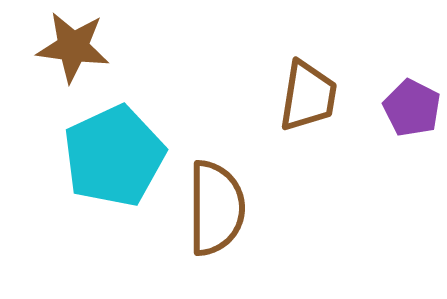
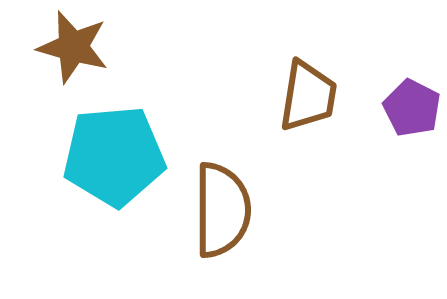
brown star: rotated 8 degrees clockwise
cyan pentagon: rotated 20 degrees clockwise
brown semicircle: moved 6 px right, 2 px down
